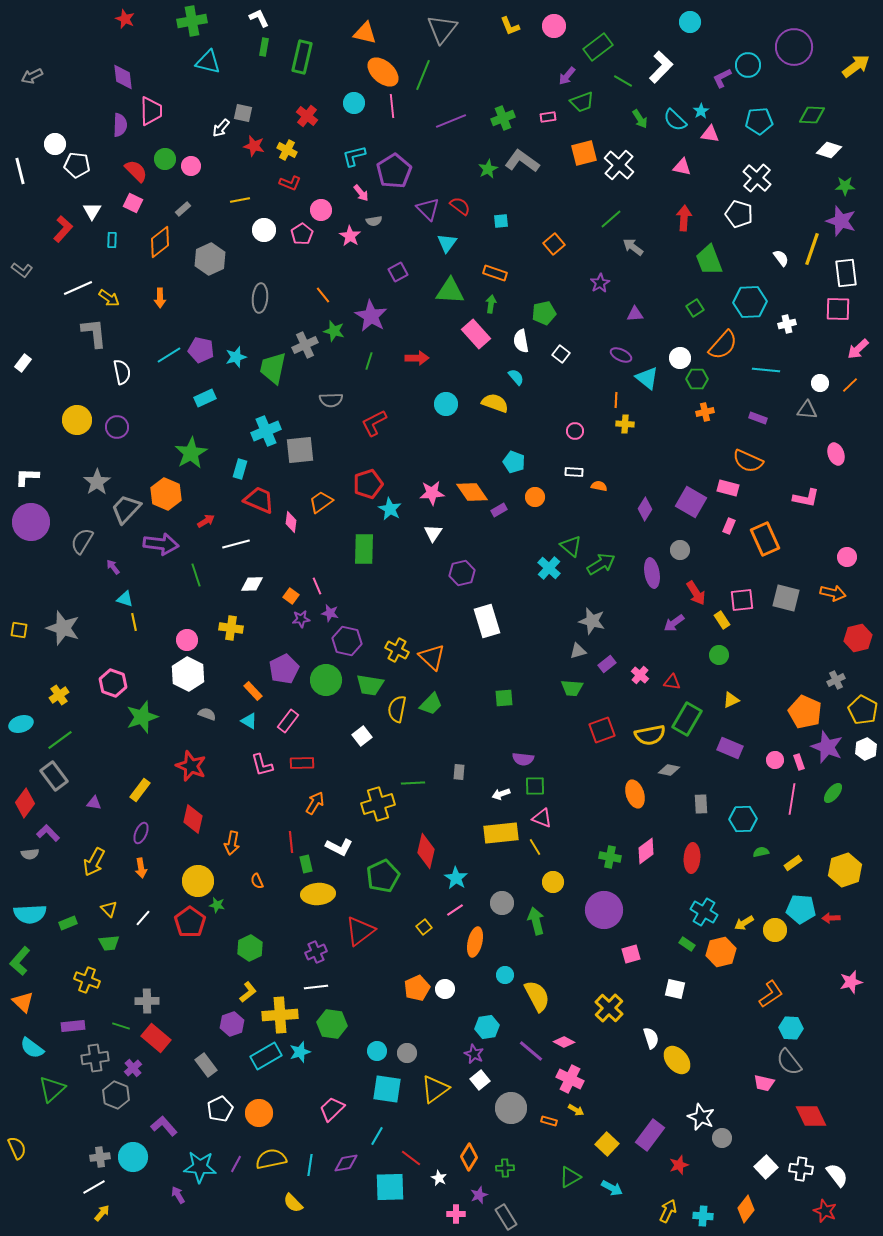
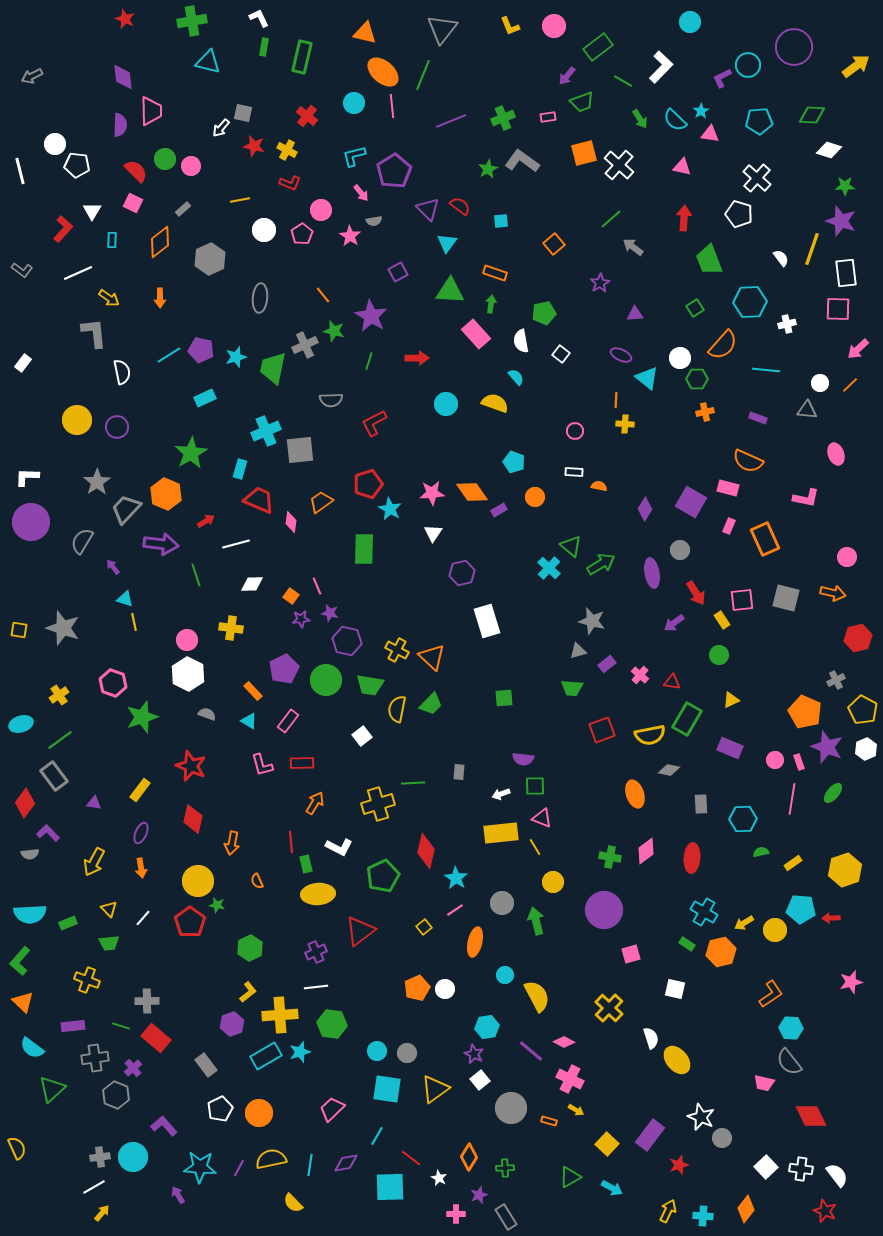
white line at (78, 288): moved 15 px up
purple line at (236, 1164): moved 3 px right, 4 px down
